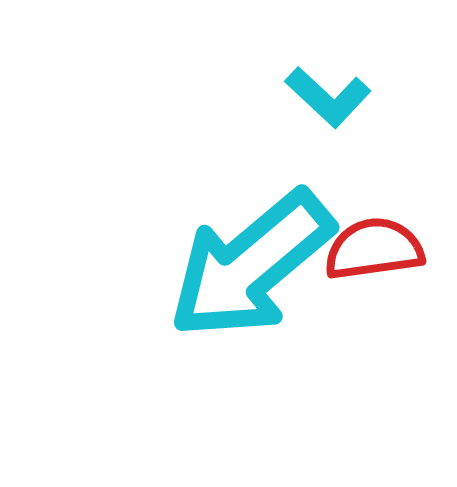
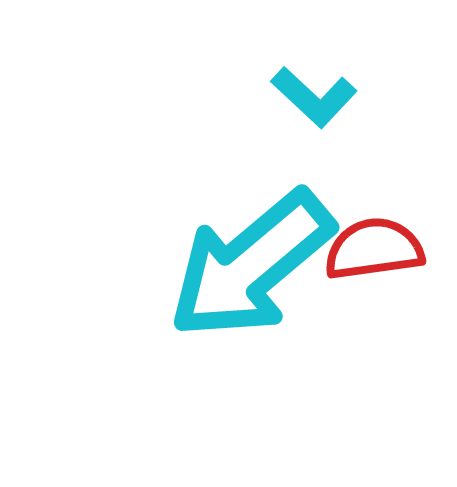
cyan L-shape: moved 14 px left
